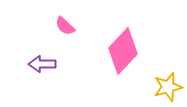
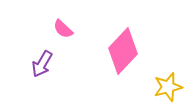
pink semicircle: moved 2 px left, 3 px down
purple arrow: rotated 60 degrees counterclockwise
